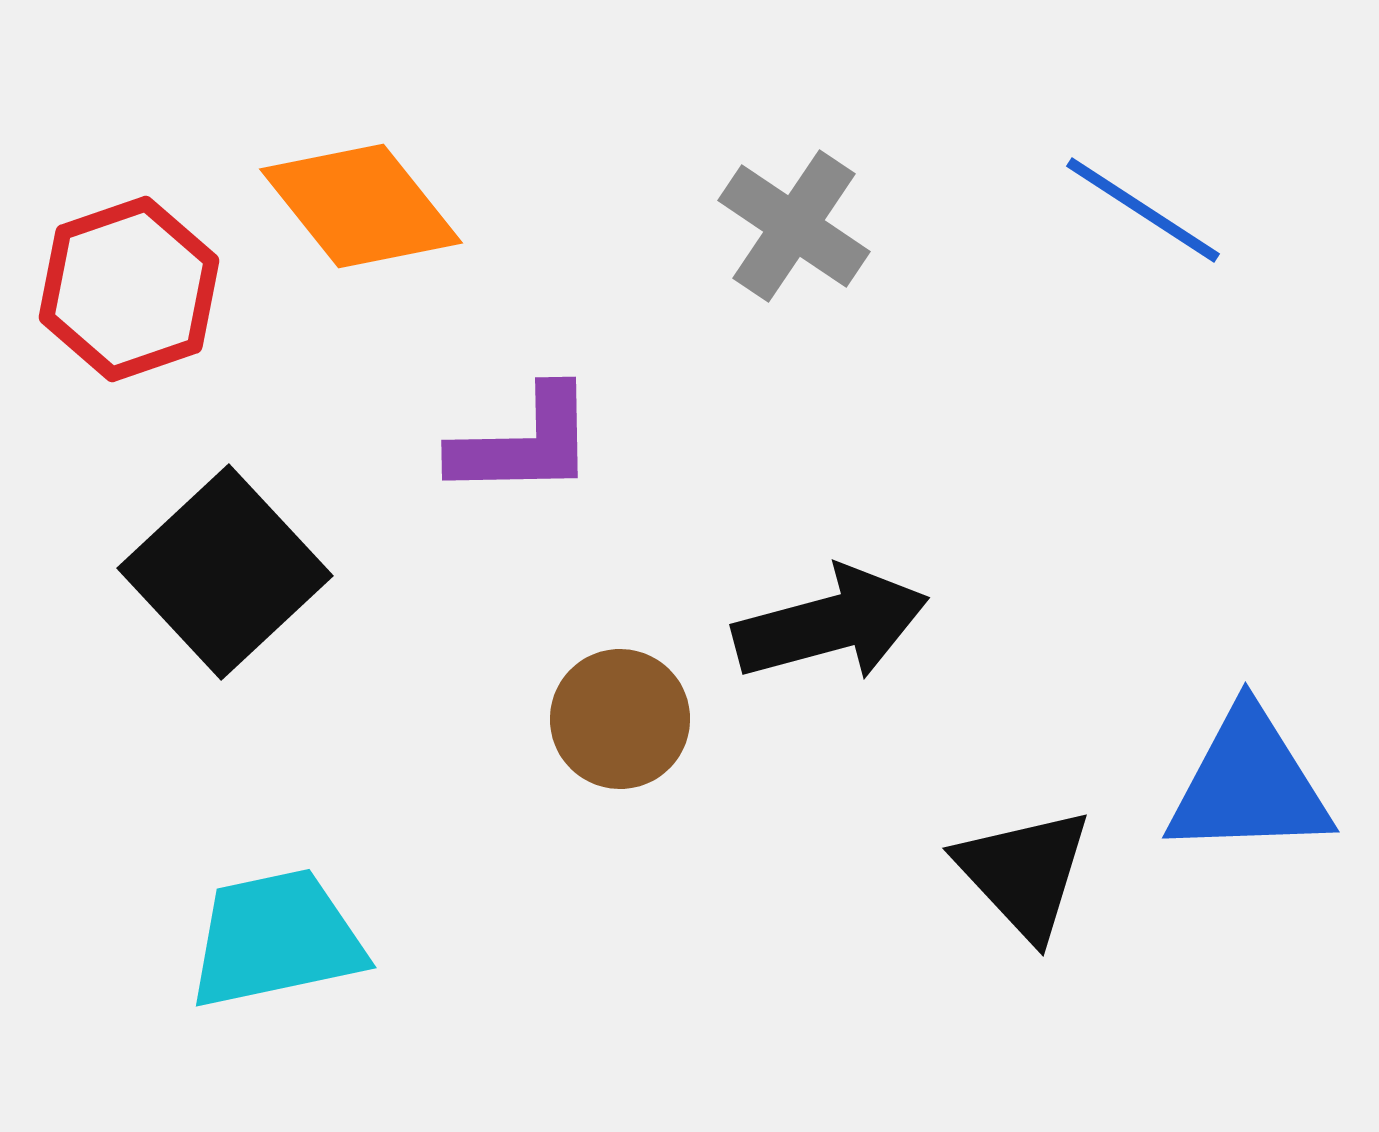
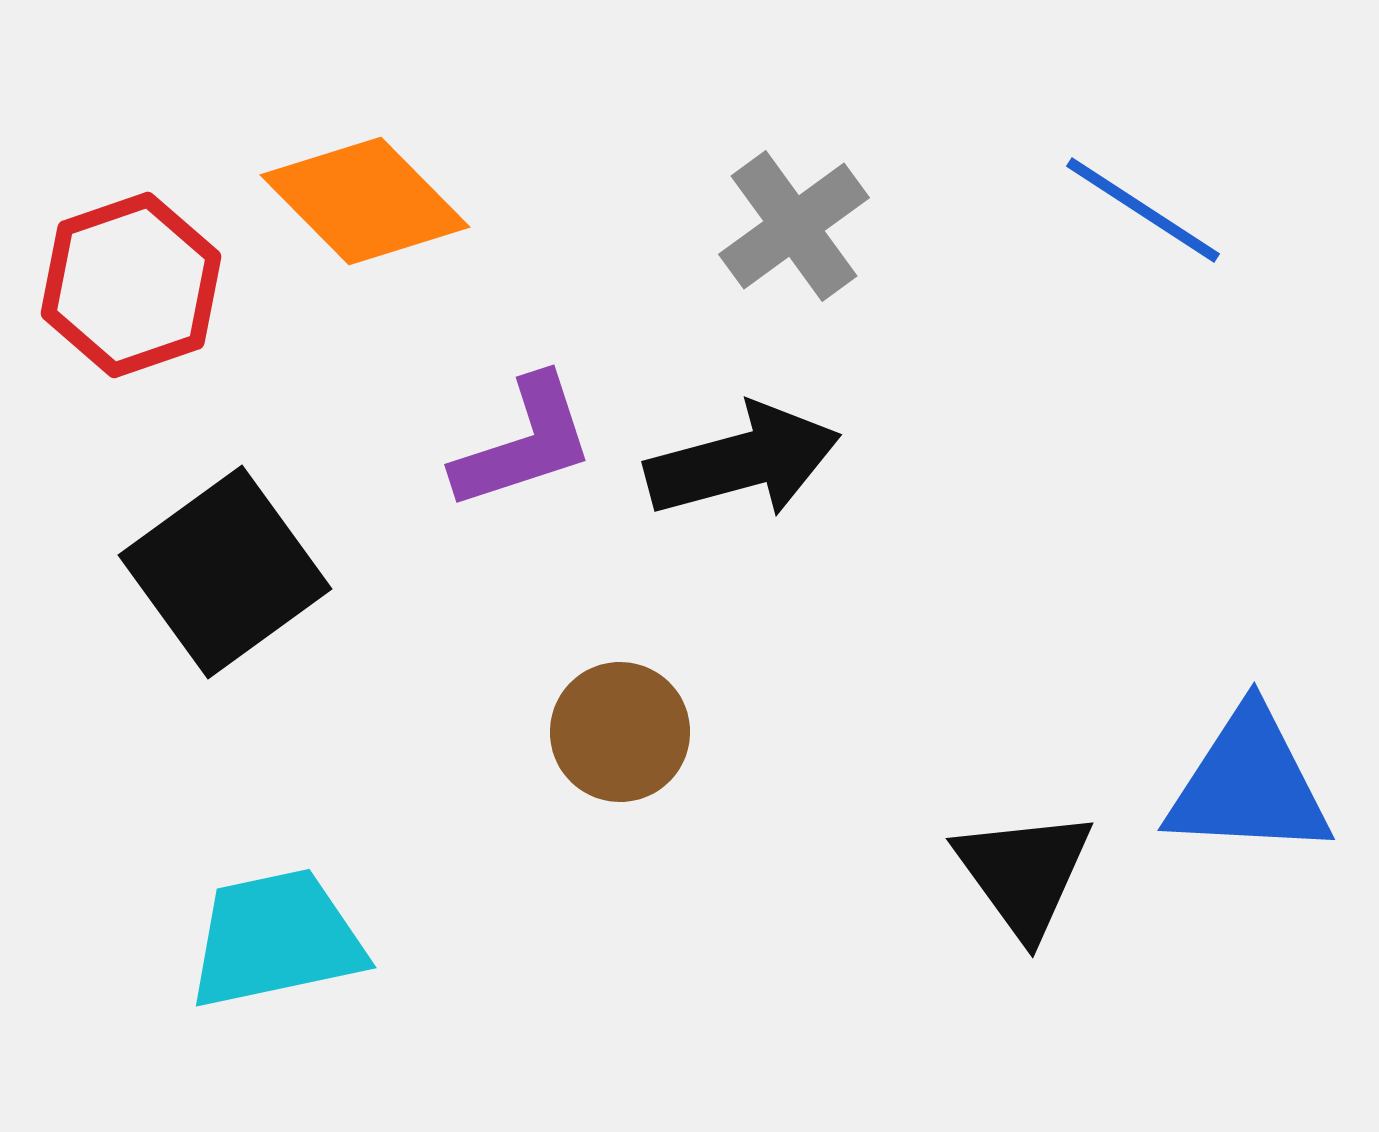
orange diamond: moved 4 px right, 5 px up; rotated 6 degrees counterclockwise
gray cross: rotated 20 degrees clockwise
red hexagon: moved 2 px right, 4 px up
purple L-shape: rotated 17 degrees counterclockwise
black square: rotated 7 degrees clockwise
black arrow: moved 88 px left, 163 px up
brown circle: moved 13 px down
blue triangle: rotated 5 degrees clockwise
black triangle: rotated 7 degrees clockwise
